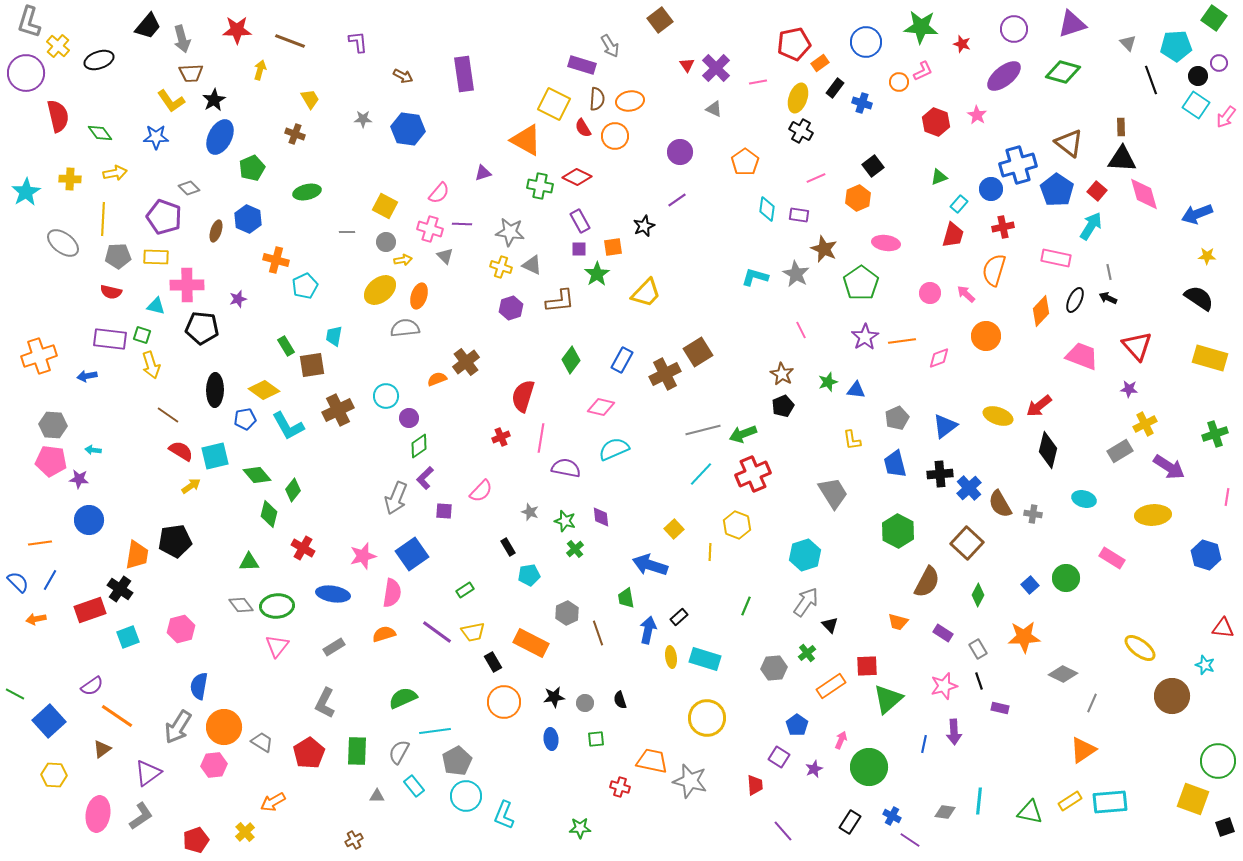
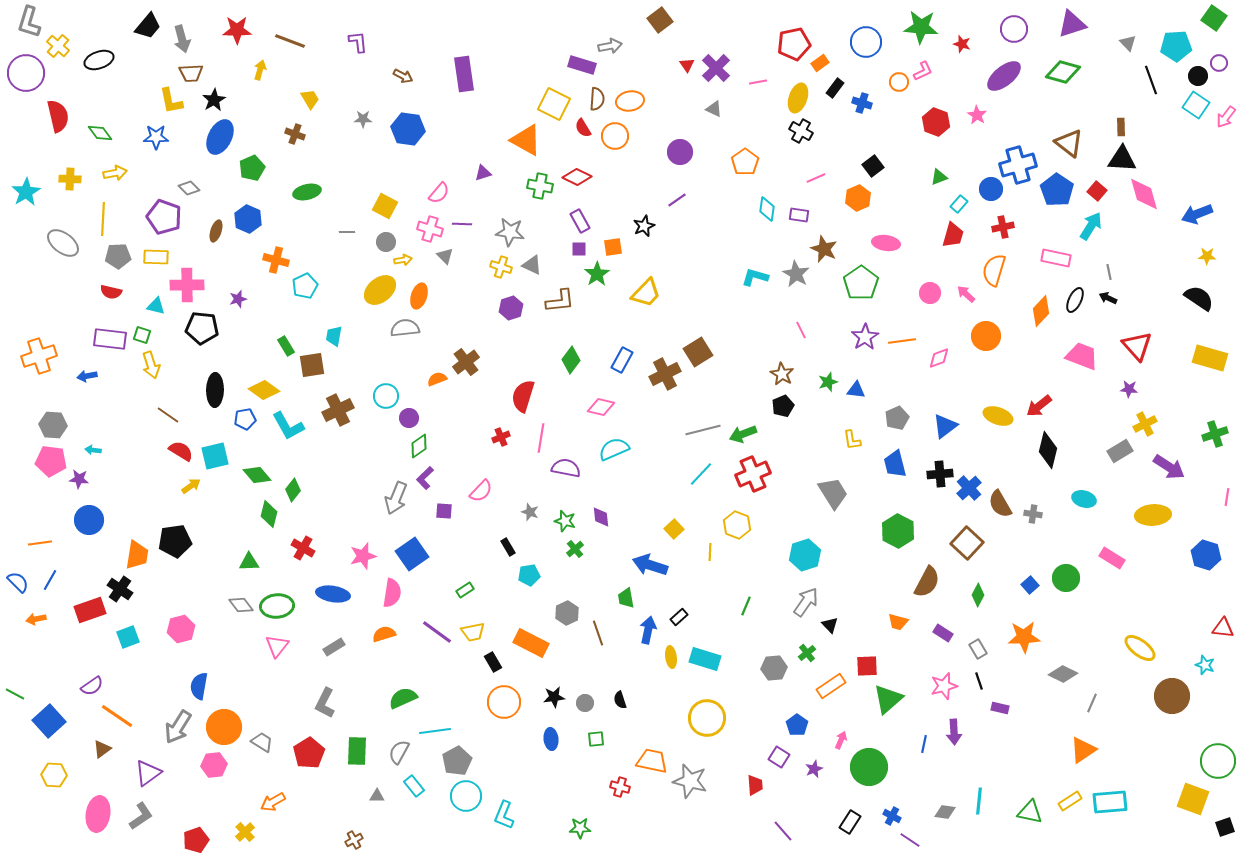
gray arrow at (610, 46): rotated 70 degrees counterclockwise
yellow L-shape at (171, 101): rotated 24 degrees clockwise
